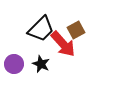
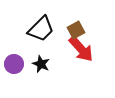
red arrow: moved 18 px right, 5 px down
